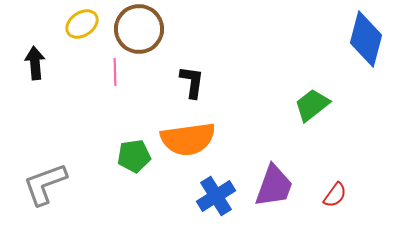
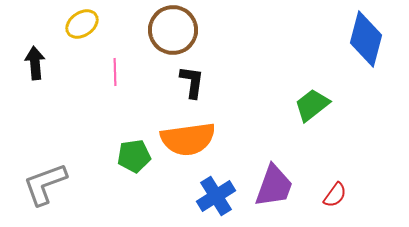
brown circle: moved 34 px right, 1 px down
